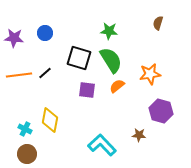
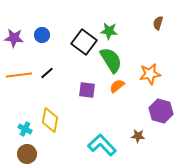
blue circle: moved 3 px left, 2 px down
black square: moved 5 px right, 16 px up; rotated 20 degrees clockwise
black line: moved 2 px right
brown star: moved 1 px left, 1 px down
